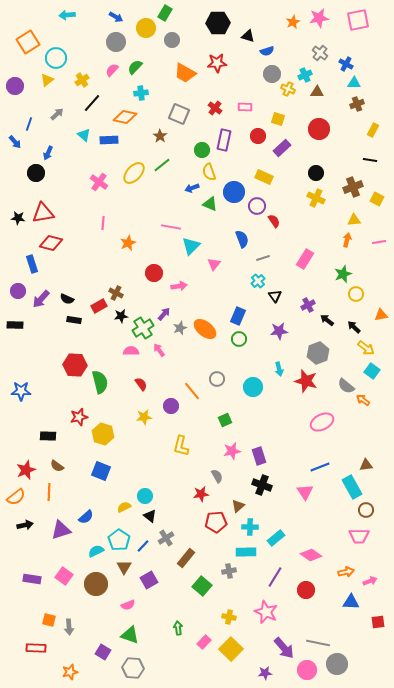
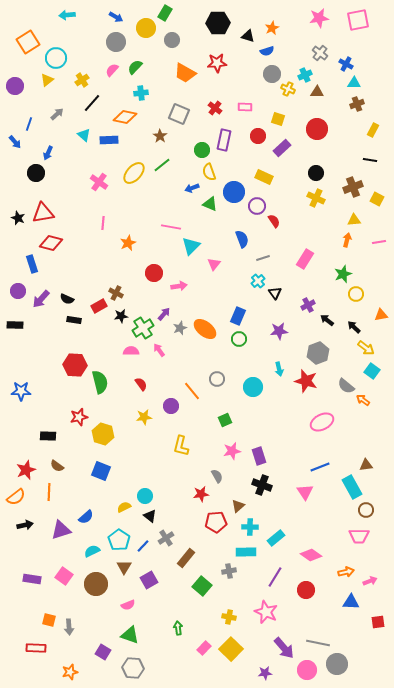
orange star at (293, 22): moved 21 px left, 6 px down
red circle at (319, 129): moved 2 px left
black star at (18, 218): rotated 16 degrees clockwise
black triangle at (275, 296): moved 3 px up
cyan semicircle at (96, 551): moved 4 px left
pink rectangle at (204, 642): moved 6 px down
